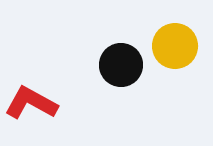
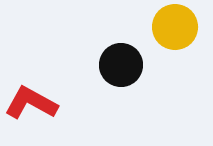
yellow circle: moved 19 px up
